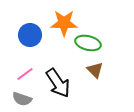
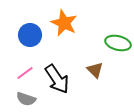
orange star: rotated 24 degrees clockwise
green ellipse: moved 30 px right
pink line: moved 1 px up
black arrow: moved 1 px left, 4 px up
gray semicircle: moved 4 px right
